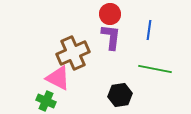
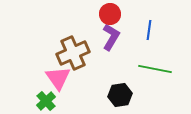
purple L-shape: rotated 24 degrees clockwise
pink triangle: rotated 28 degrees clockwise
green cross: rotated 24 degrees clockwise
